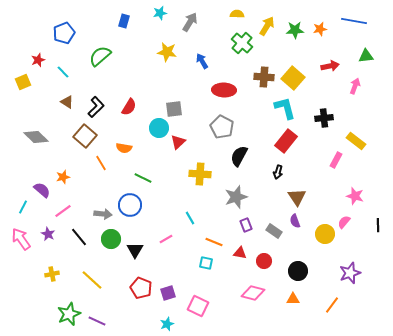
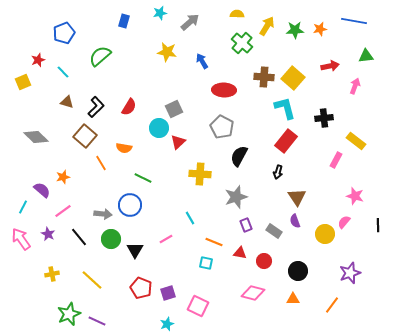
gray arrow at (190, 22): rotated 18 degrees clockwise
brown triangle at (67, 102): rotated 16 degrees counterclockwise
gray square at (174, 109): rotated 18 degrees counterclockwise
